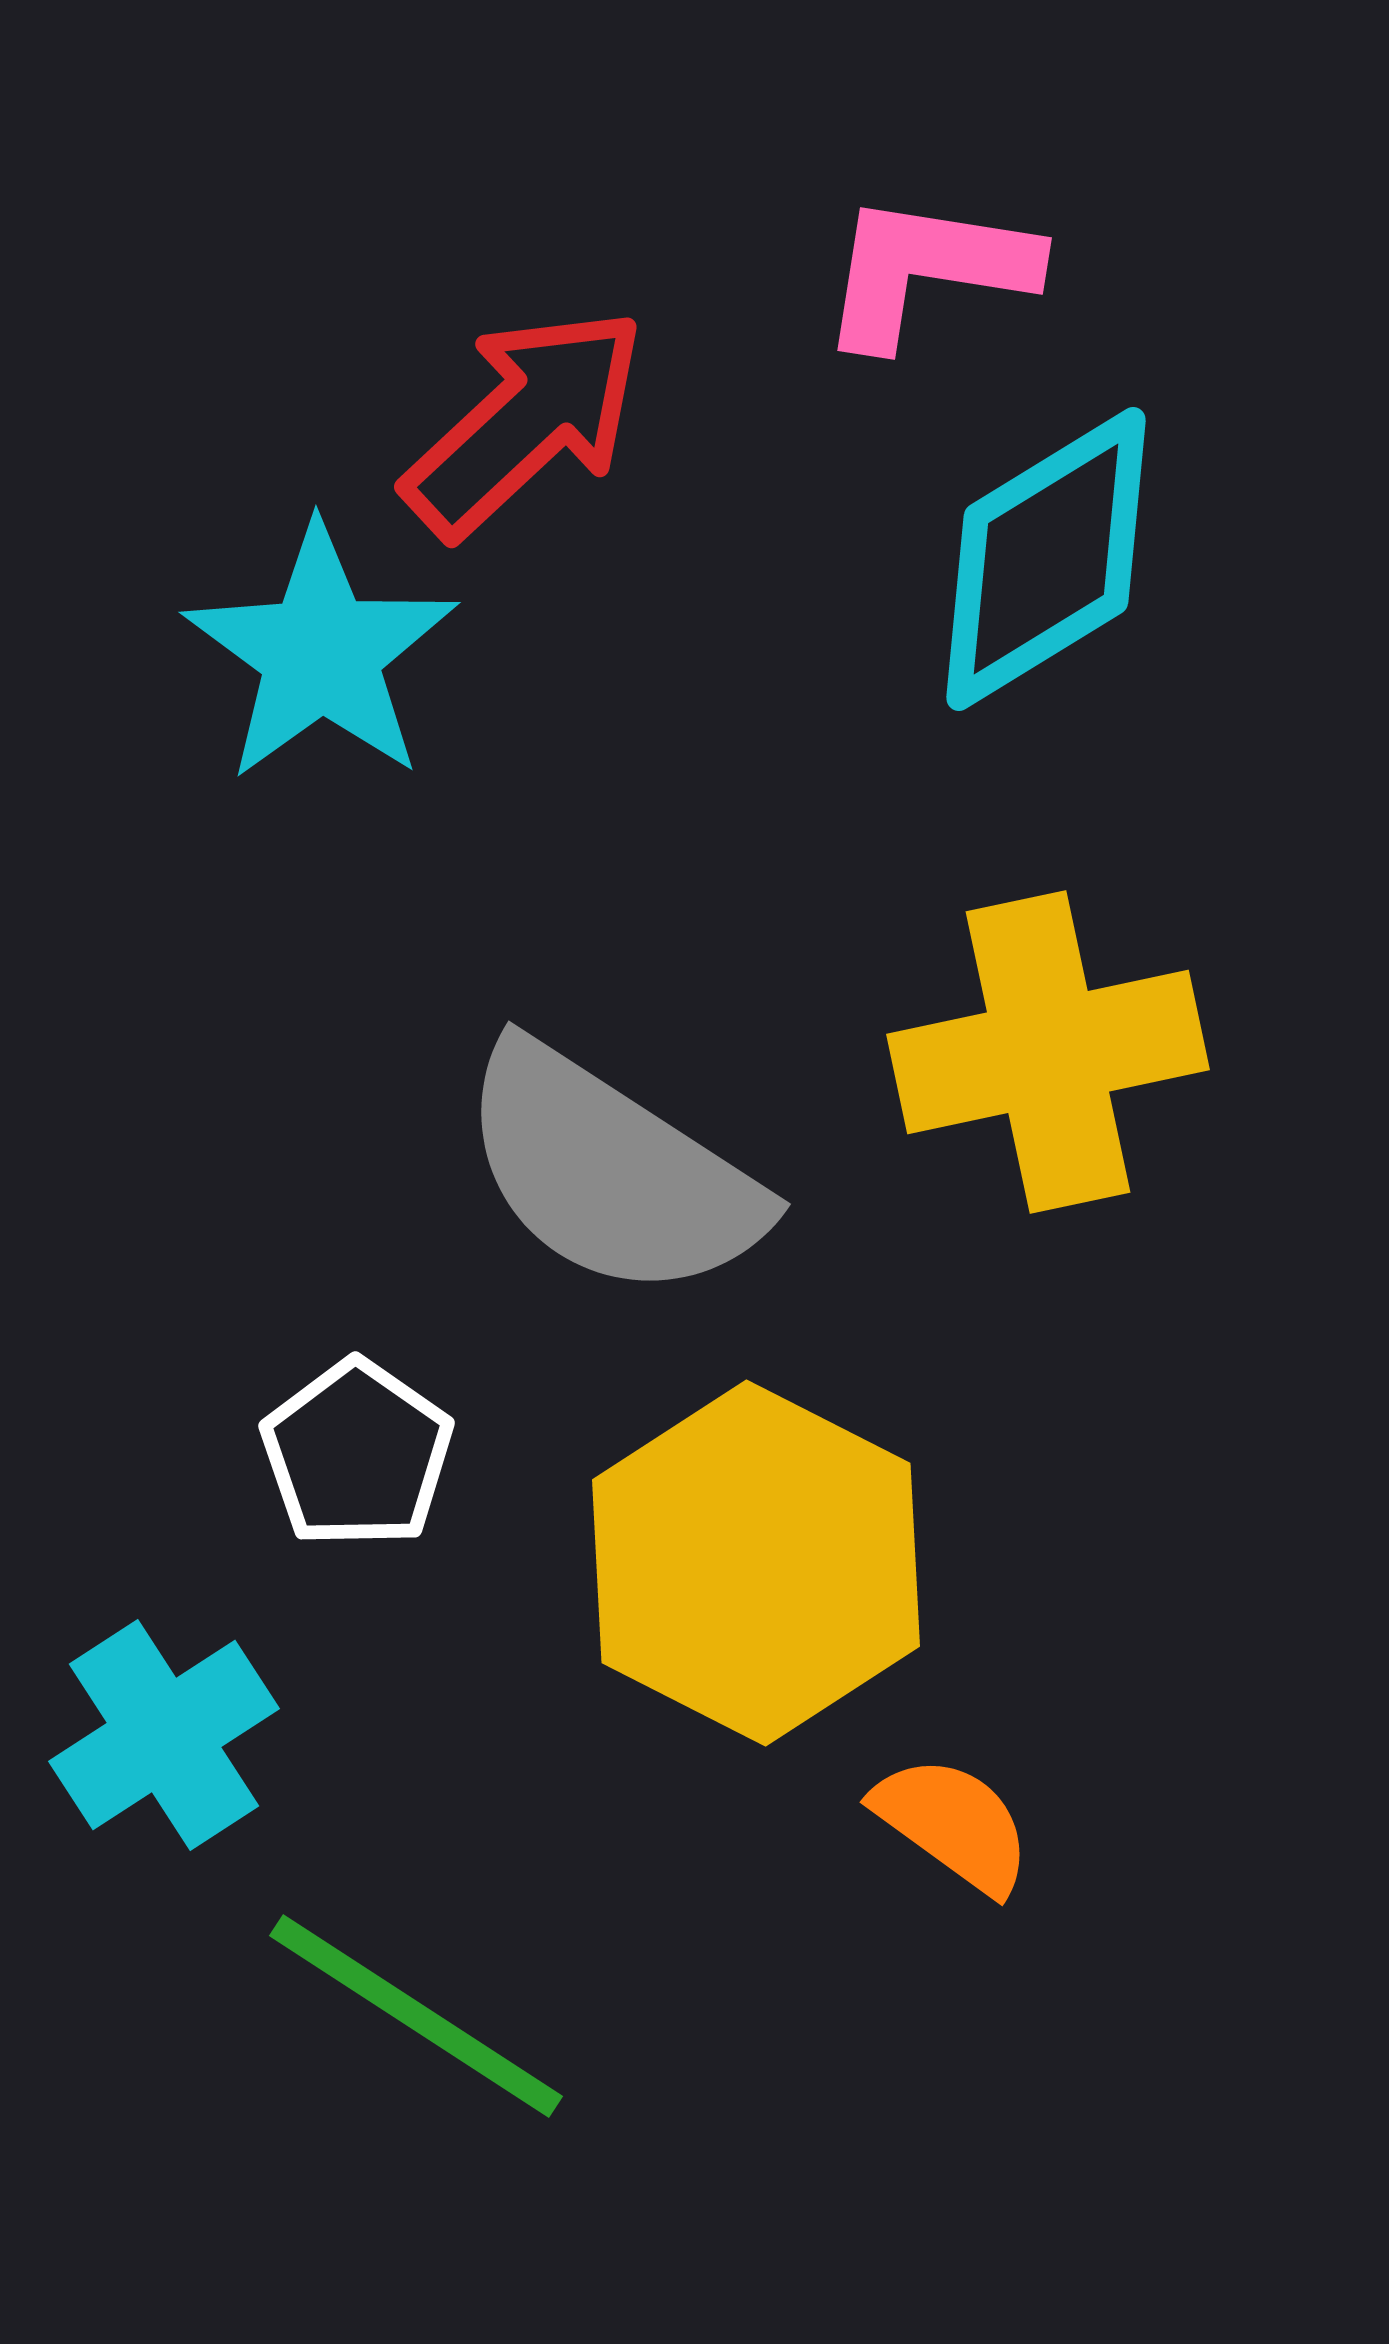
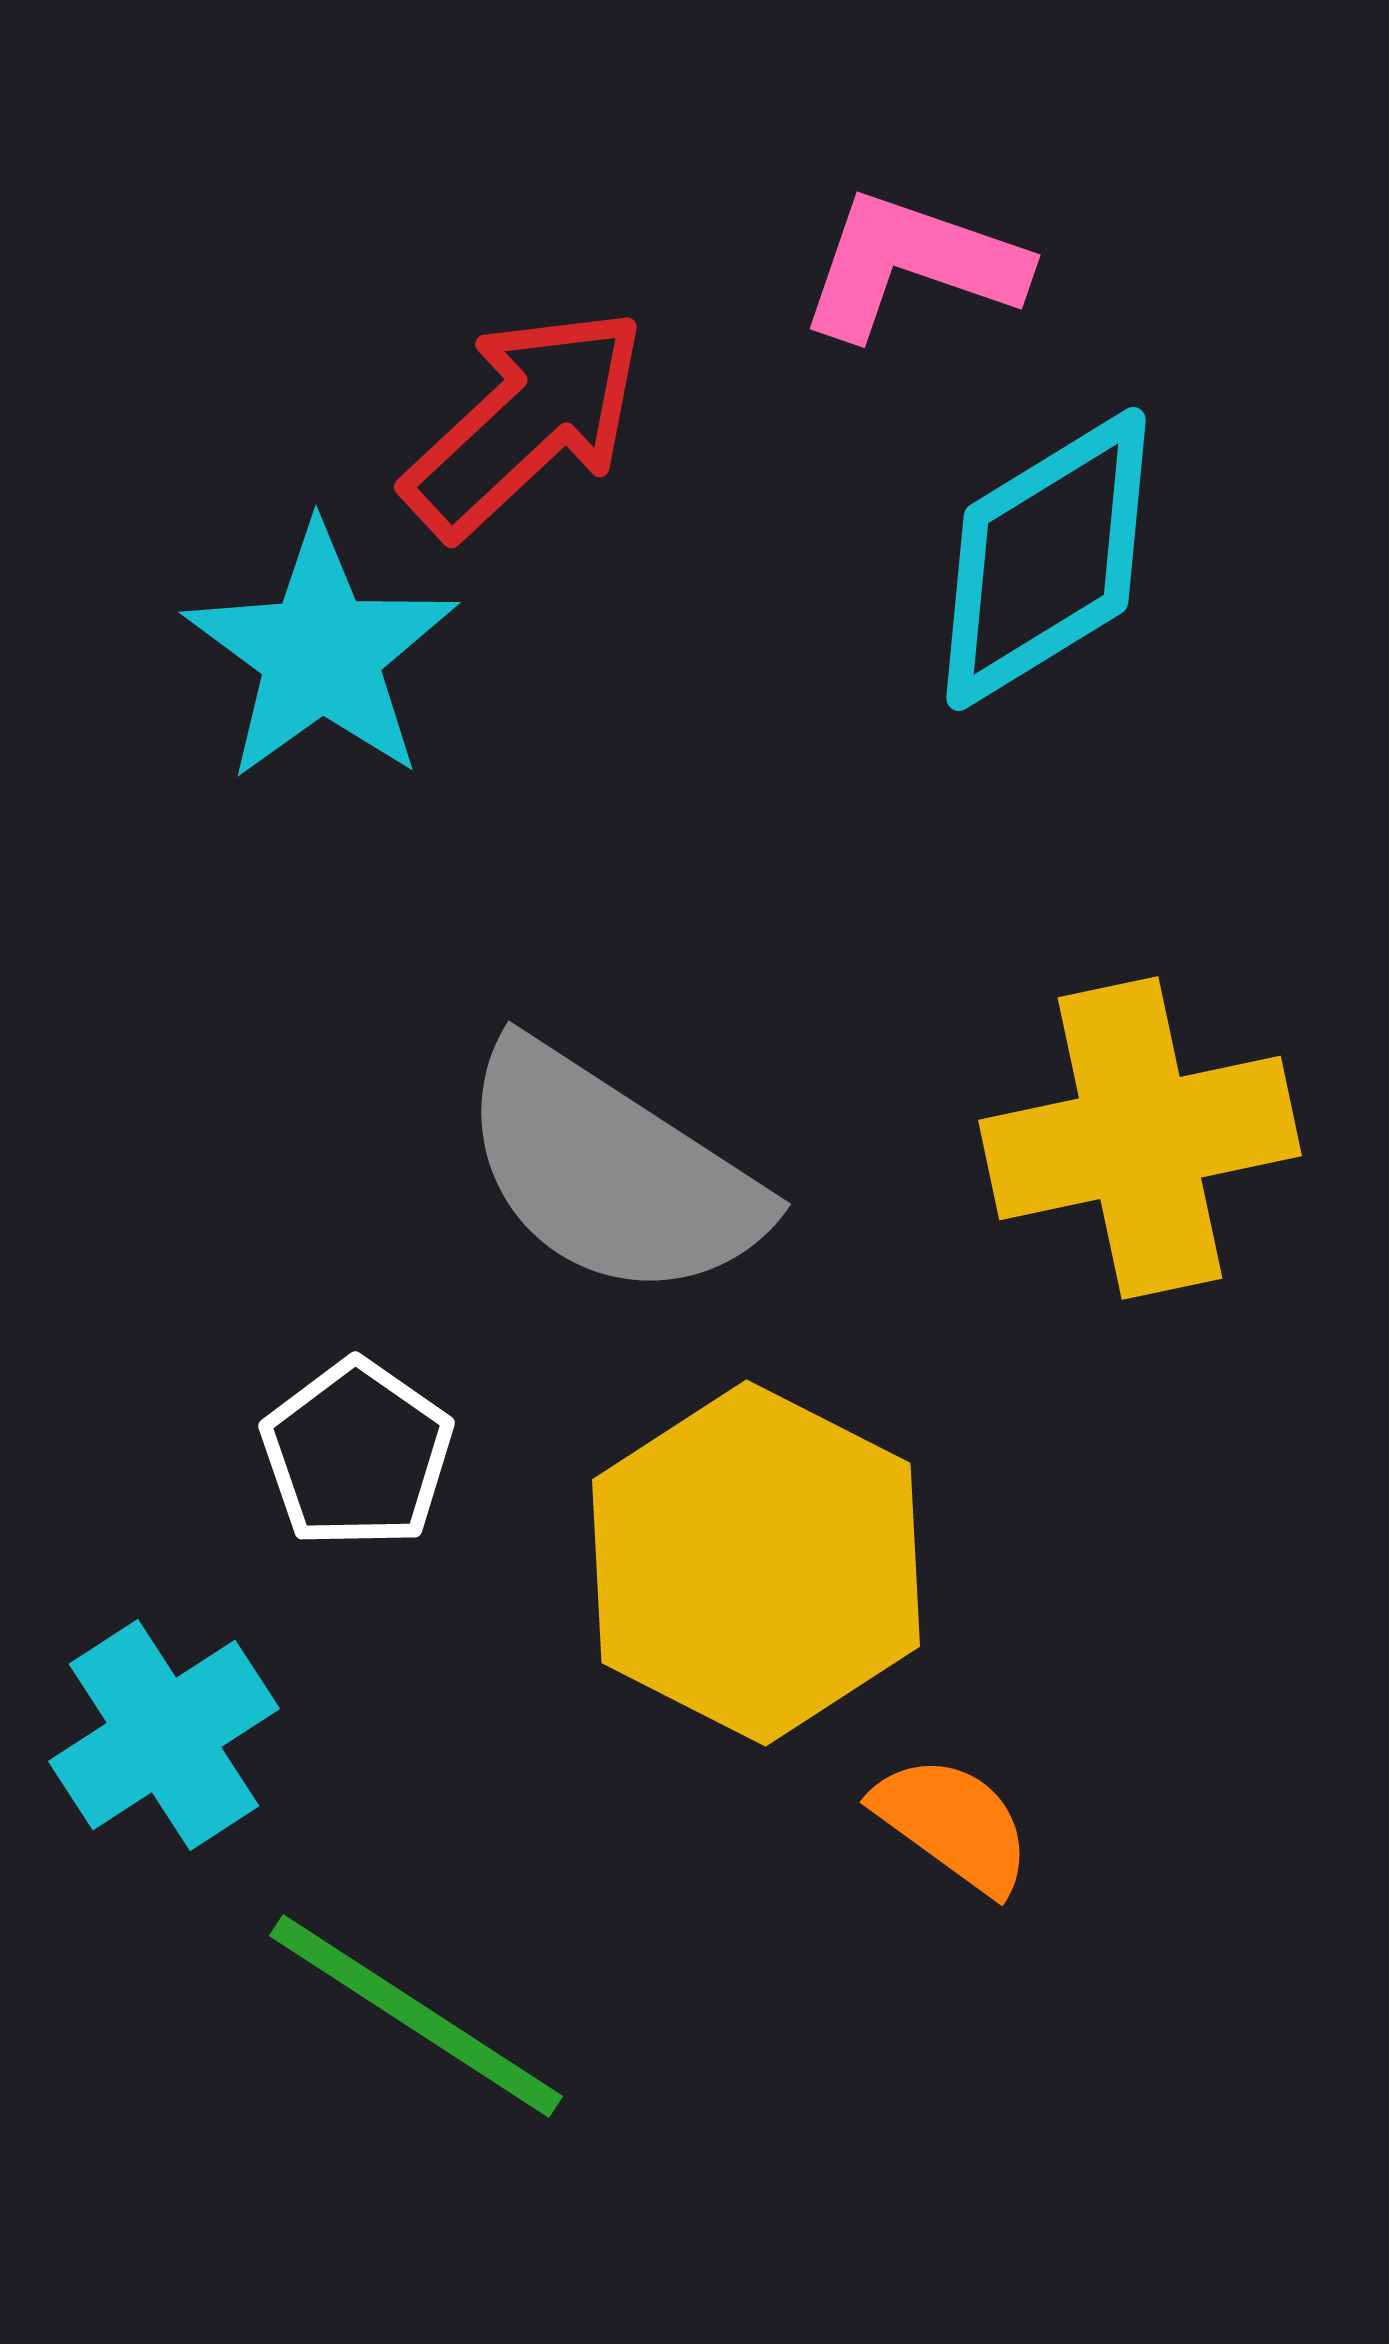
pink L-shape: moved 15 px left, 5 px up; rotated 10 degrees clockwise
yellow cross: moved 92 px right, 86 px down
